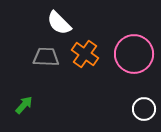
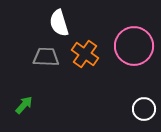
white semicircle: rotated 28 degrees clockwise
pink circle: moved 8 px up
